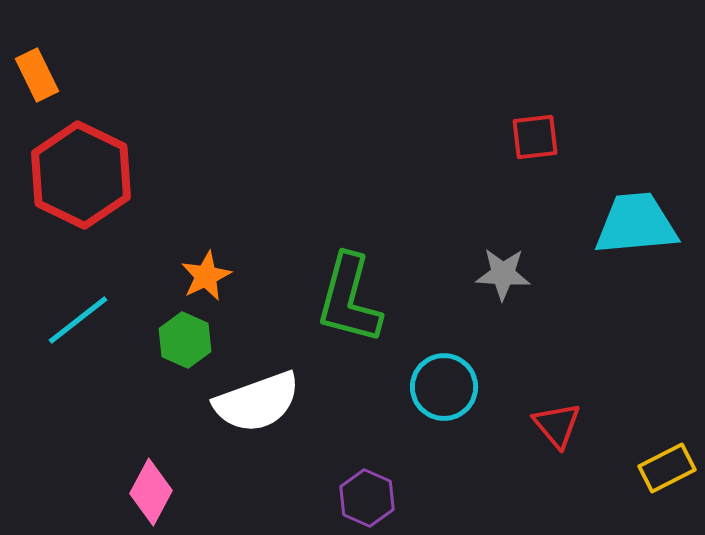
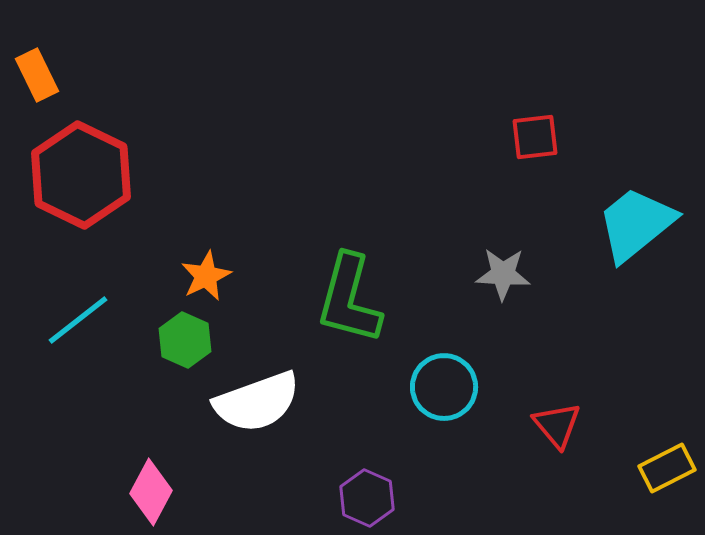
cyan trapezoid: rotated 34 degrees counterclockwise
